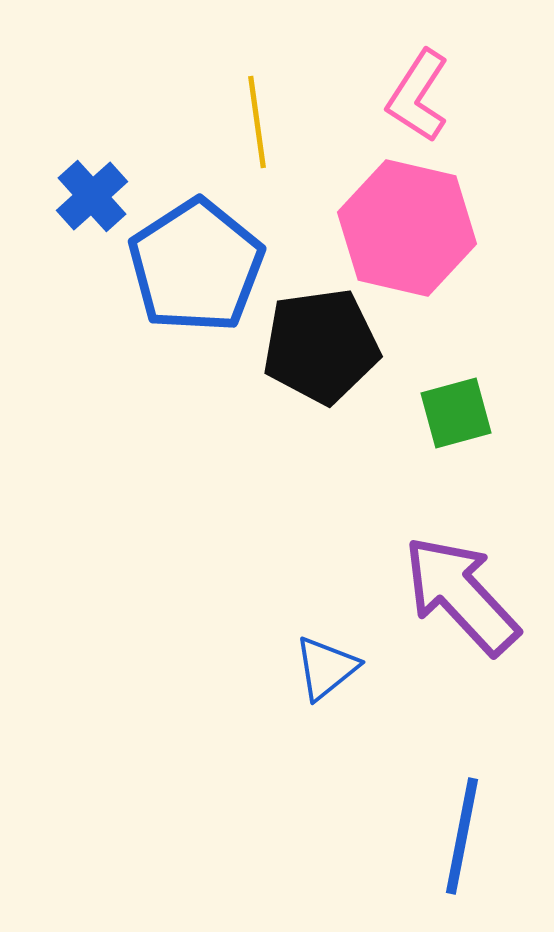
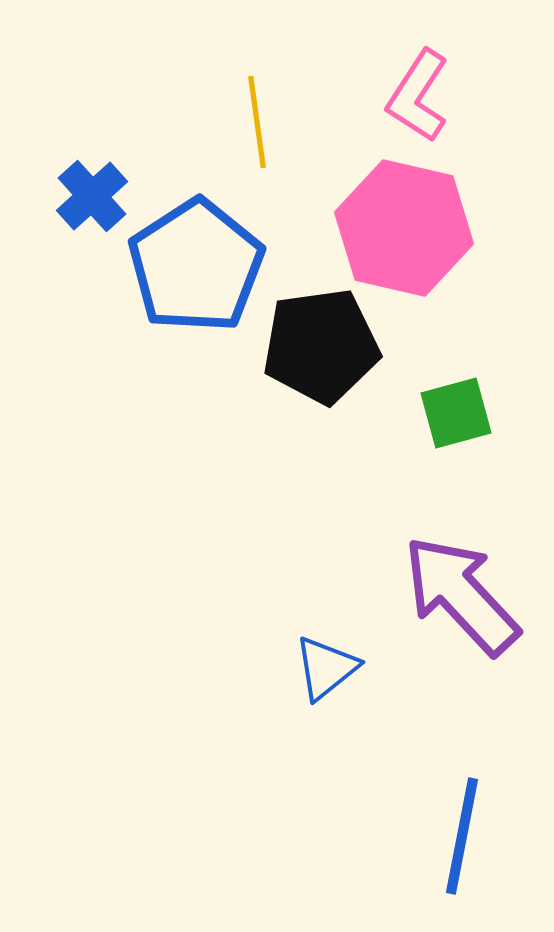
pink hexagon: moved 3 px left
